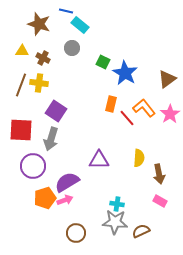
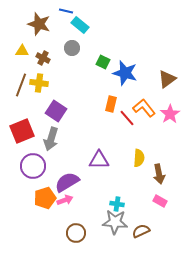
blue star: rotated 15 degrees counterclockwise
red square: moved 1 px right, 1 px down; rotated 25 degrees counterclockwise
